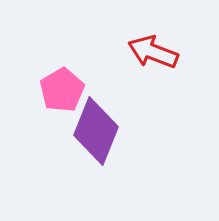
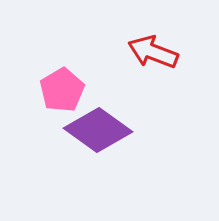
purple diamond: moved 2 px right, 1 px up; rotated 76 degrees counterclockwise
